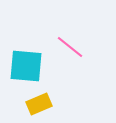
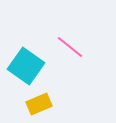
cyan square: rotated 30 degrees clockwise
